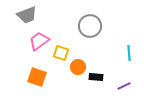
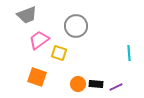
gray circle: moved 14 px left
pink trapezoid: moved 1 px up
yellow square: moved 2 px left
orange circle: moved 17 px down
black rectangle: moved 7 px down
purple line: moved 8 px left, 1 px down
